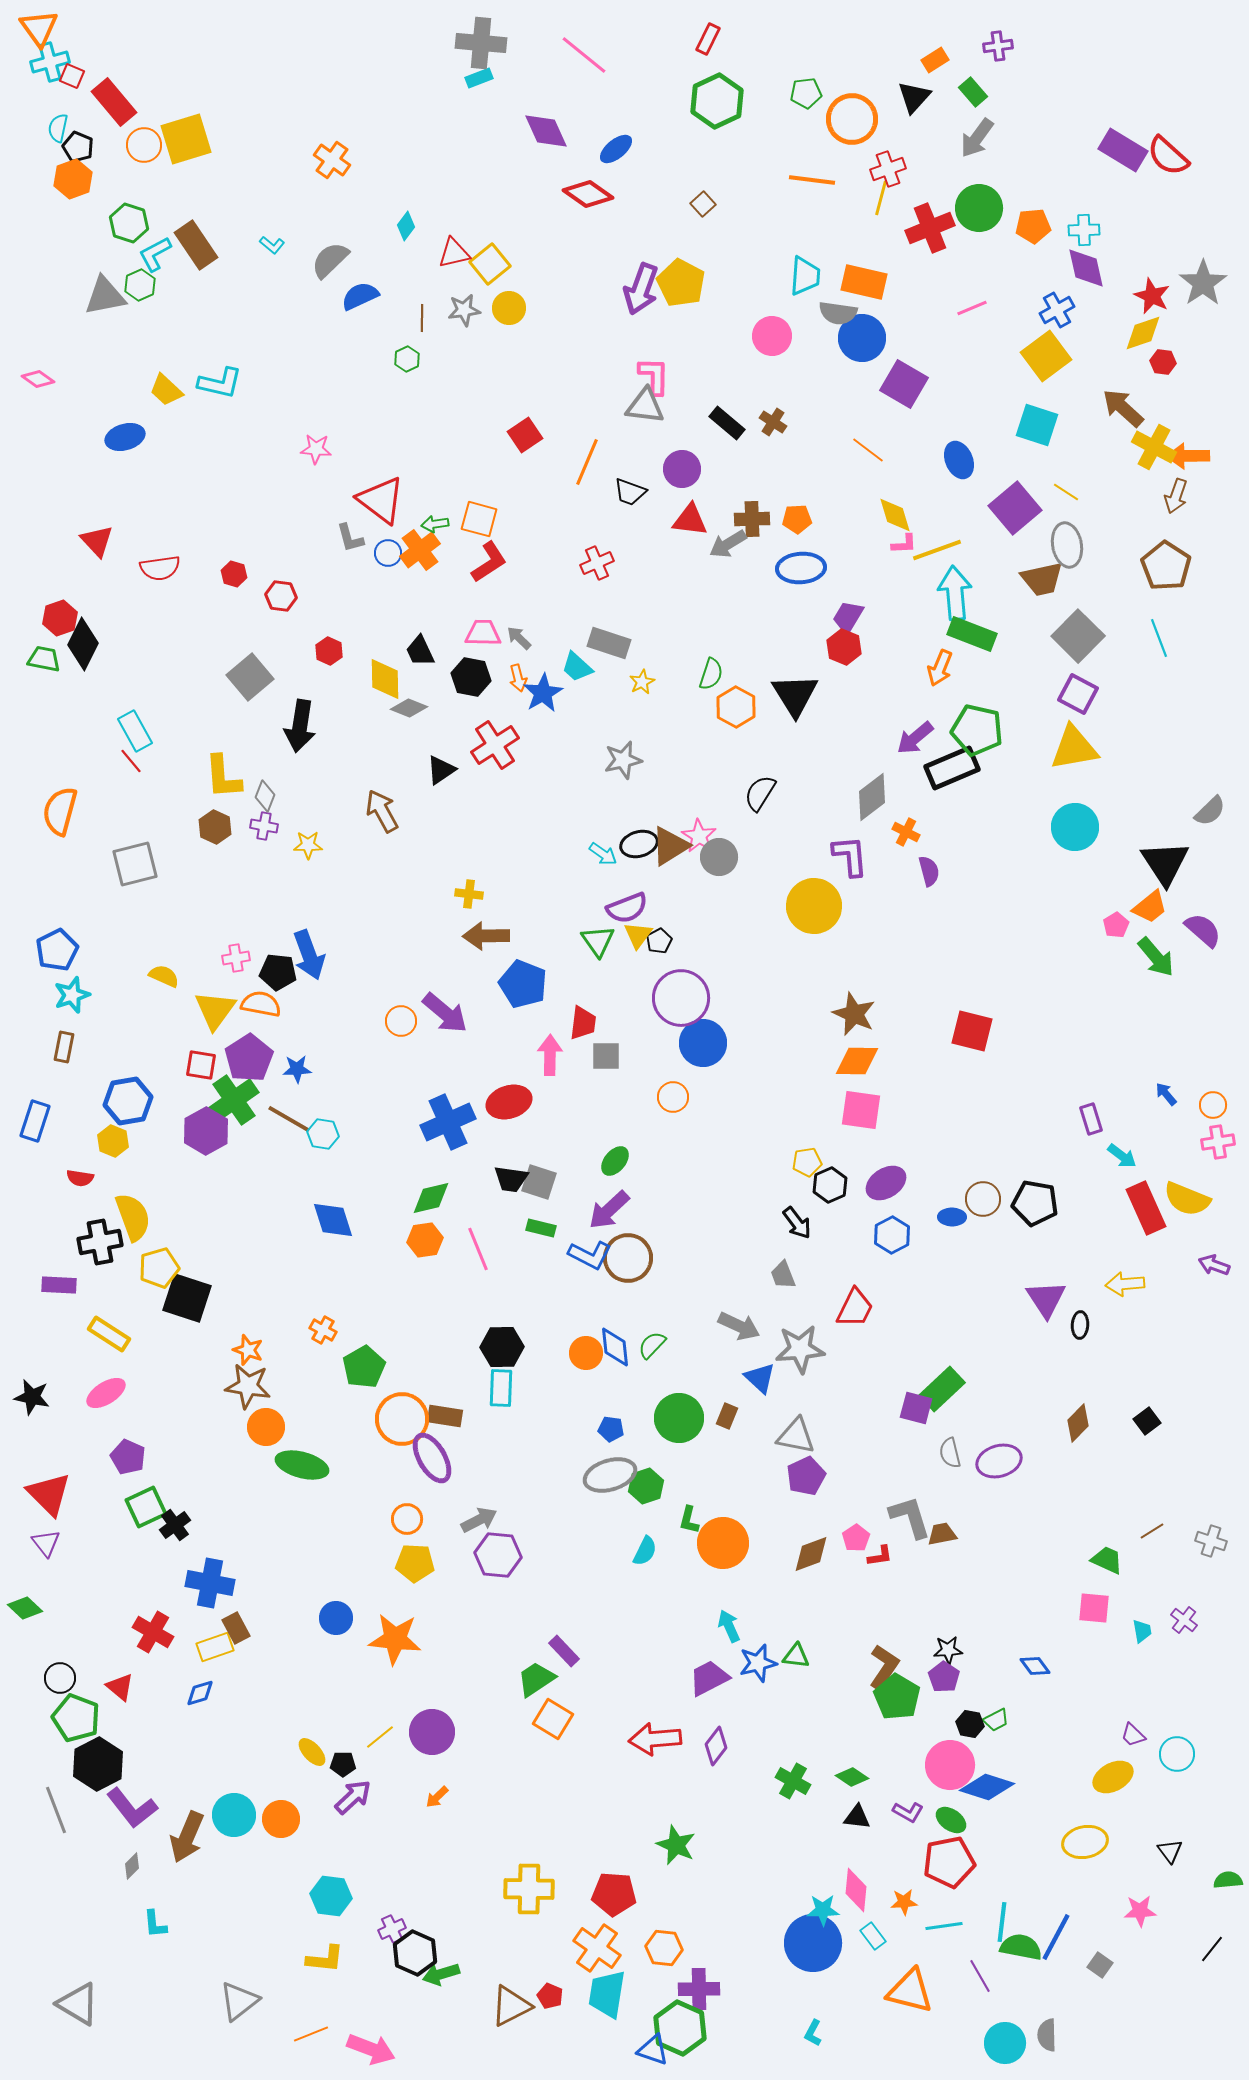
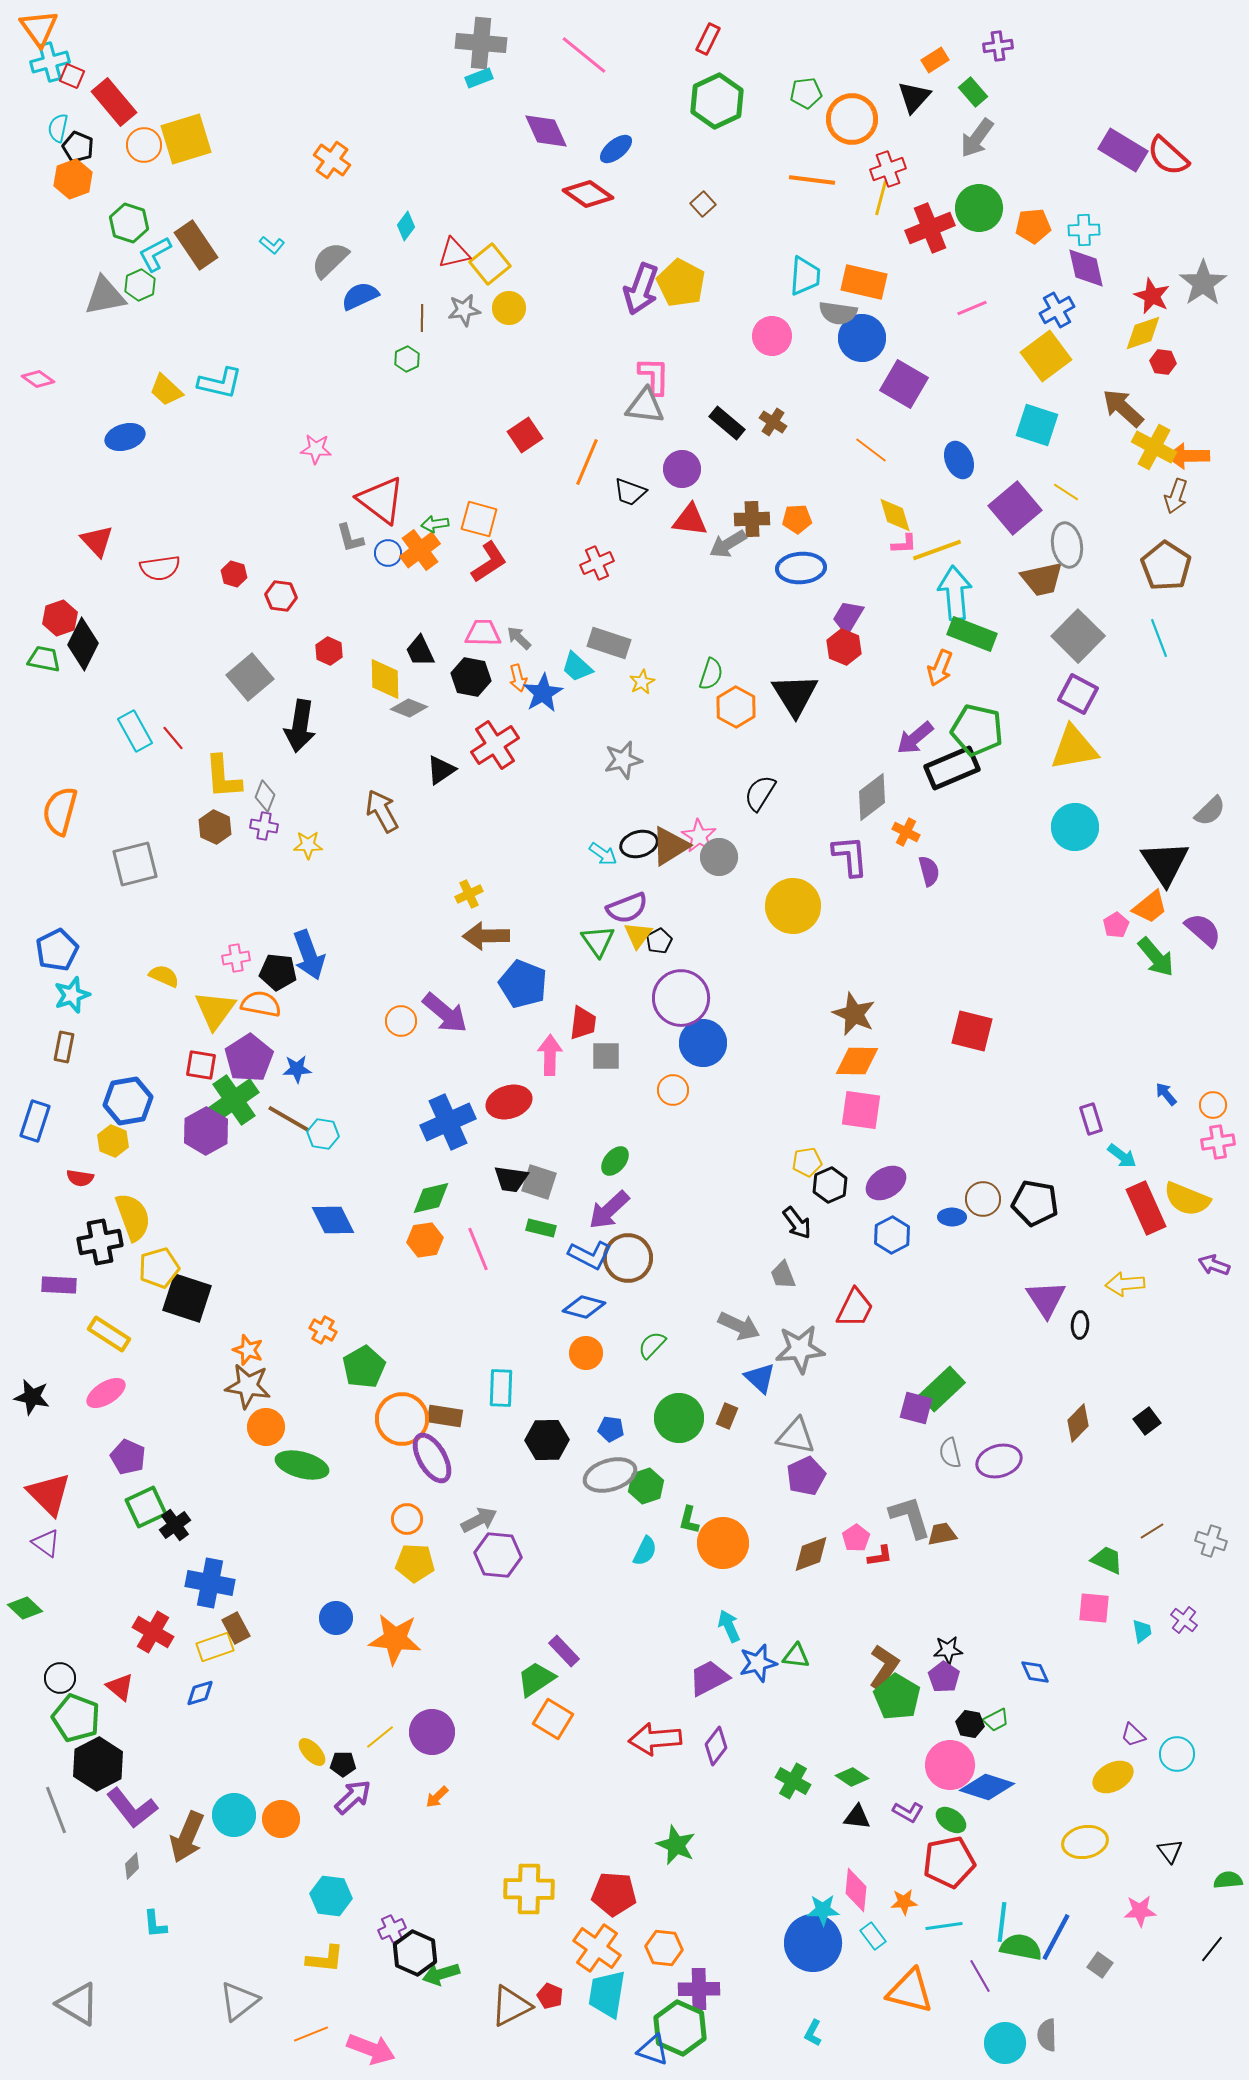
orange line at (868, 450): moved 3 px right
red line at (131, 761): moved 42 px right, 23 px up
yellow cross at (469, 894): rotated 32 degrees counterclockwise
yellow circle at (814, 906): moved 21 px left
orange circle at (673, 1097): moved 7 px up
blue diamond at (333, 1220): rotated 9 degrees counterclockwise
black hexagon at (502, 1347): moved 45 px right, 93 px down
blue diamond at (615, 1347): moved 31 px left, 40 px up; rotated 69 degrees counterclockwise
purple triangle at (46, 1543): rotated 16 degrees counterclockwise
blue diamond at (1035, 1666): moved 6 px down; rotated 12 degrees clockwise
